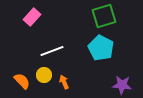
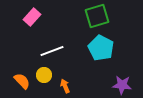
green square: moved 7 px left
orange arrow: moved 1 px right, 4 px down
